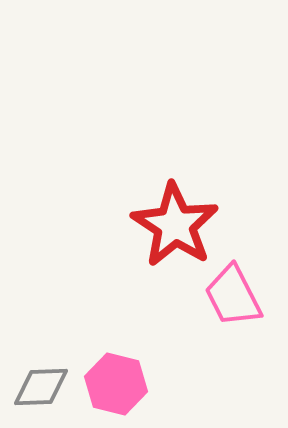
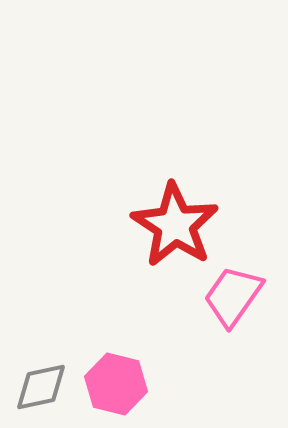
pink trapezoid: rotated 62 degrees clockwise
gray diamond: rotated 10 degrees counterclockwise
